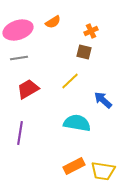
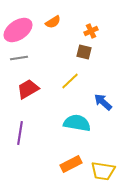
pink ellipse: rotated 16 degrees counterclockwise
blue arrow: moved 2 px down
orange rectangle: moved 3 px left, 2 px up
